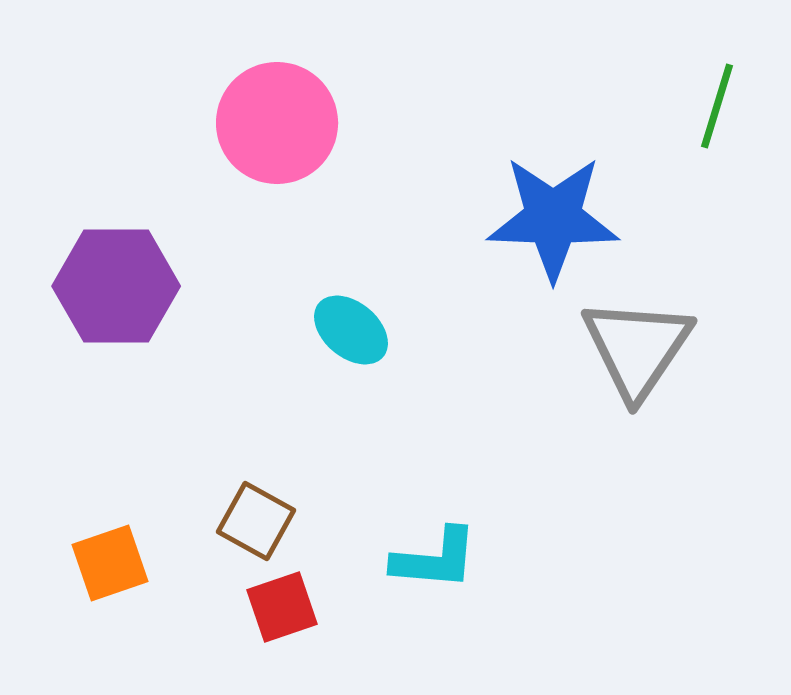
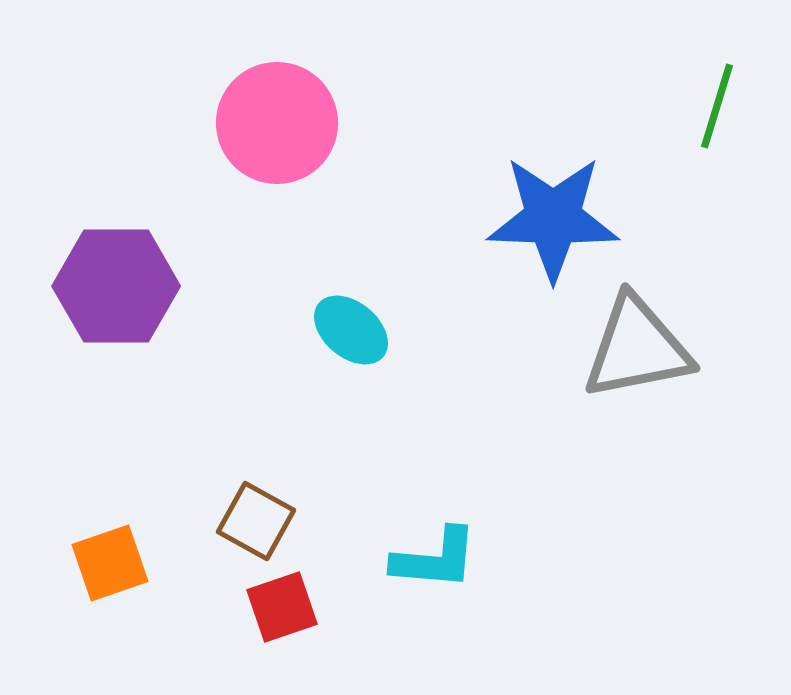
gray triangle: rotated 45 degrees clockwise
